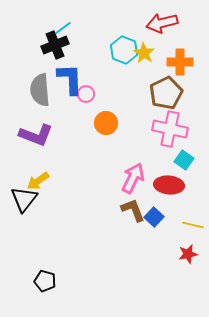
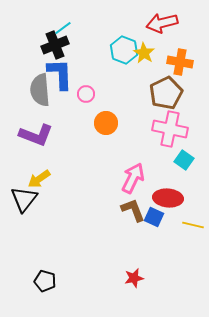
orange cross: rotated 10 degrees clockwise
blue L-shape: moved 10 px left, 5 px up
yellow arrow: moved 1 px right, 2 px up
red ellipse: moved 1 px left, 13 px down
blue square: rotated 18 degrees counterclockwise
red star: moved 54 px left, 24 px down
